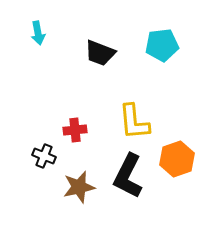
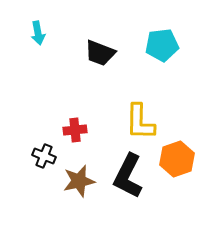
yellow L-shape: moved 6 px right; rotated 6 degrees clockwise
brown star: moved 6 px up
